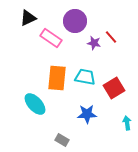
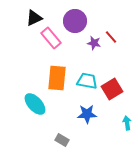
black triangle: moved 6 px right
pink rectangle: rotated 15 degrees clockwise
cyan trapezoid: moved 2 px right, 4 px down
red square: moved 2 px left, 1 px down
